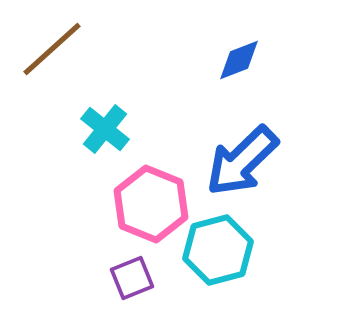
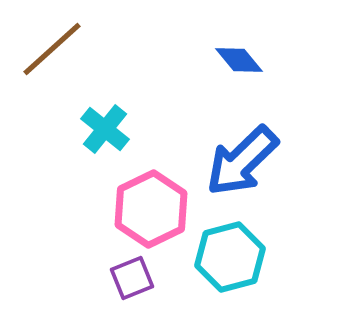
blue diamond: rotated 72 degrees clockwise
pink hexagon: moved 5 px down; rotated 12 degrees clockwise
cyan hexagon: moved 12 px right, 7 px down
